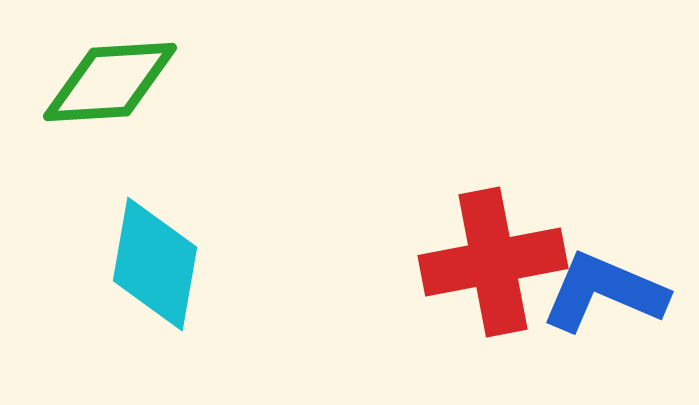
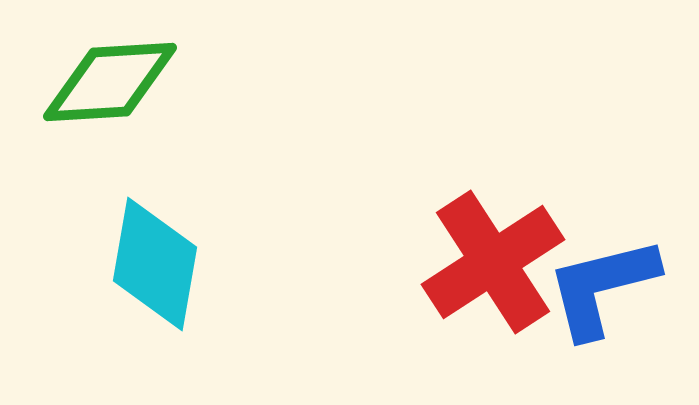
red cross: rotated 22 degrees counterclockwise
blue L-shape: moved 2 px left, 5 px up; rotated 37 degrees counterclockwise
